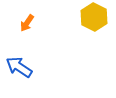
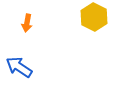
orange arrow: rotated 24 degrees counterclockwise
